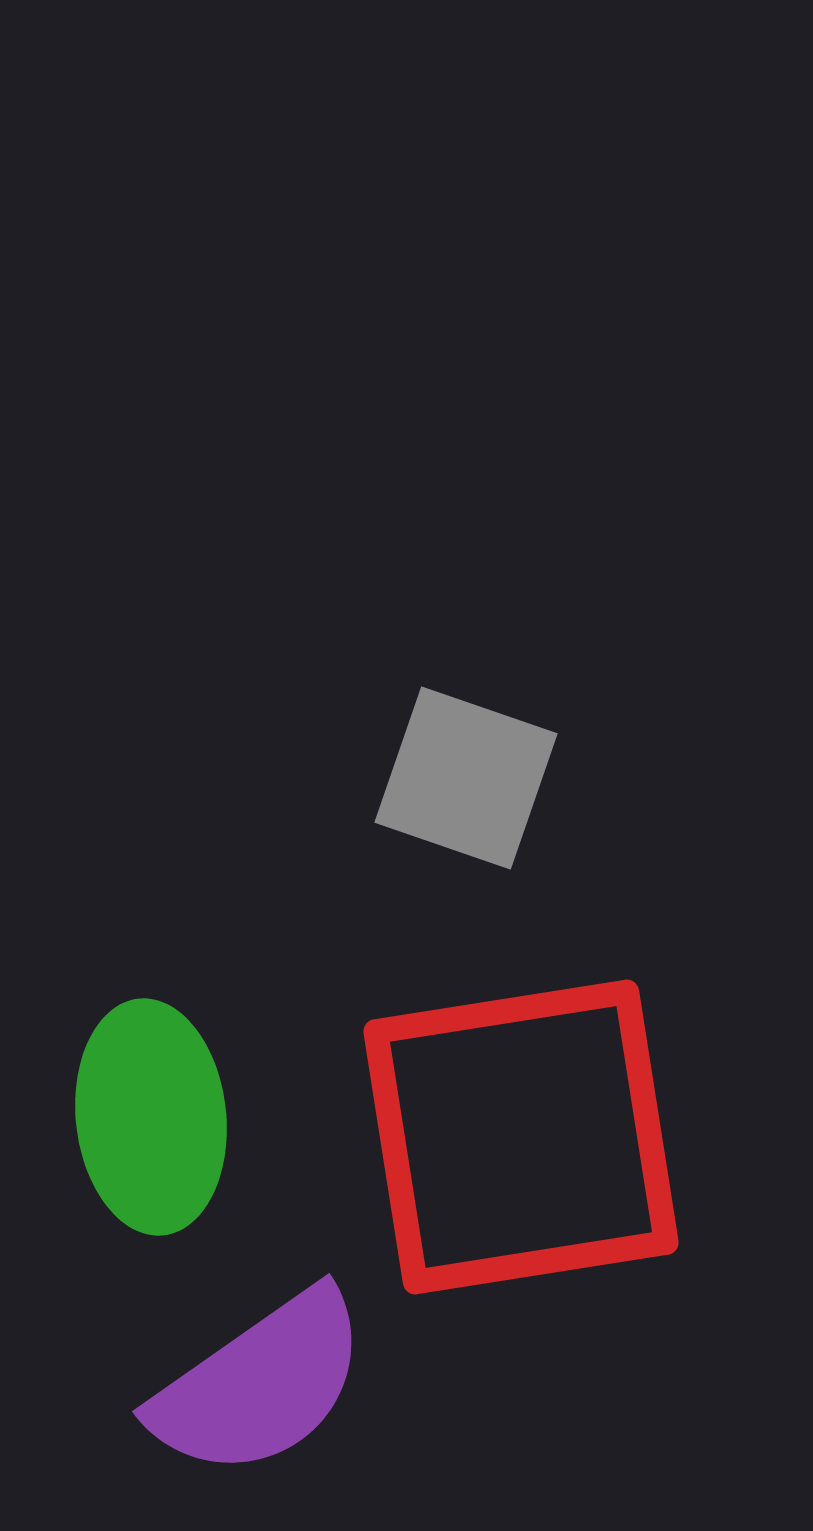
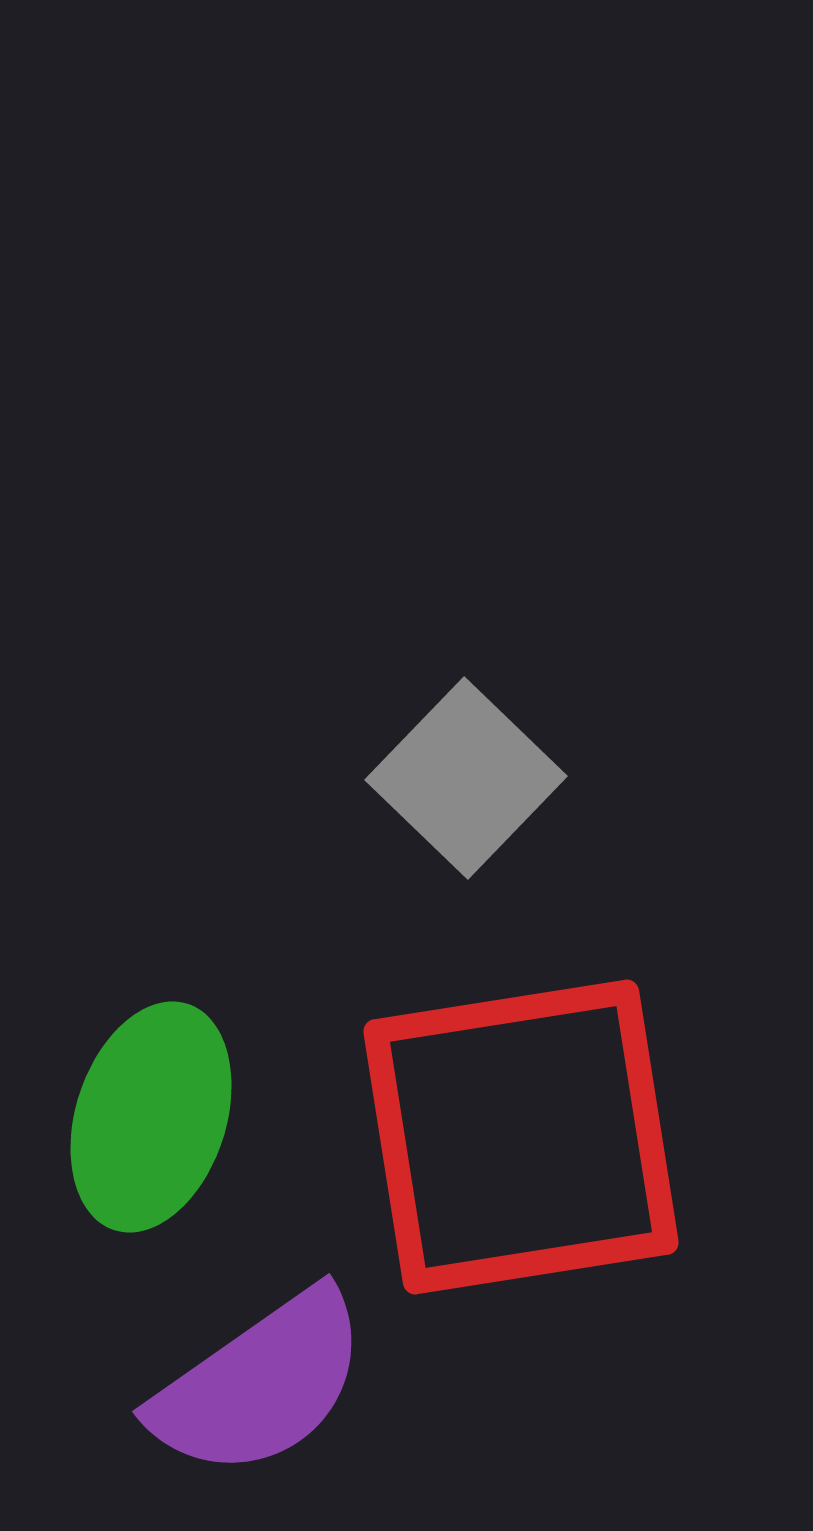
gray square: rotated 25 degrees clockwise
green ellipse: rotated 24 degrees clockwise
